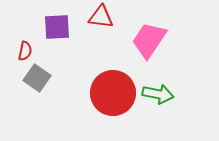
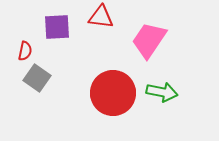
green arrow: moved 4 px right, 2 px up
